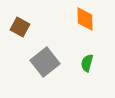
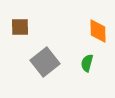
orange diamond: moved 13 px right, 12 px down
brown square: rotated 30 degrees counterclockwise
